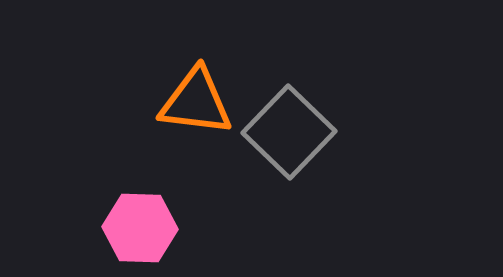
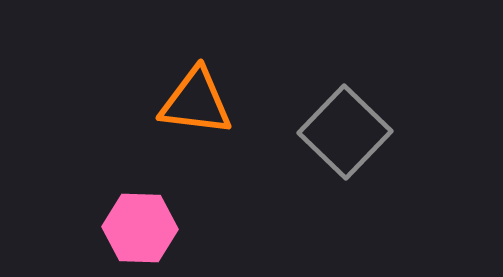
gray square: moved 56 px right
